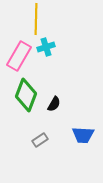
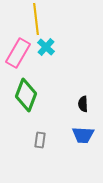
yellow line: rotated 8 degrees counterclockwise
cyan cross: rotated 30 degrees counterclockwise
pink rectangle: moved 1 px left, 3 px up
black semicircle: moved 29 px right; rotated 147 degrees clockwise
gray rectangle: rotated 49 degrees counterclockwise
